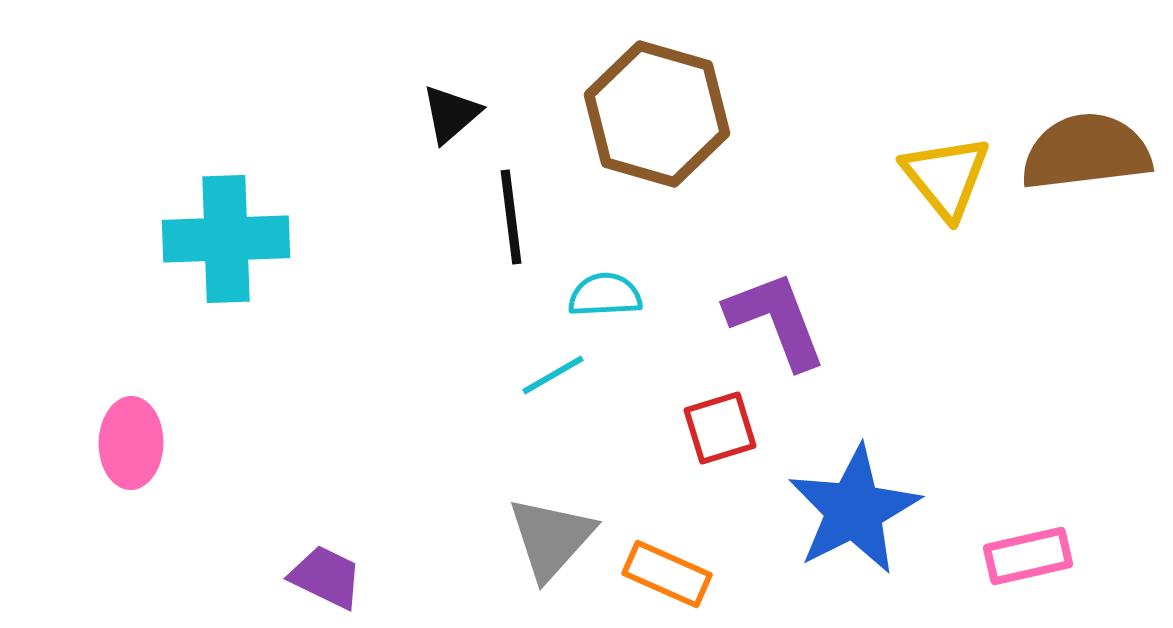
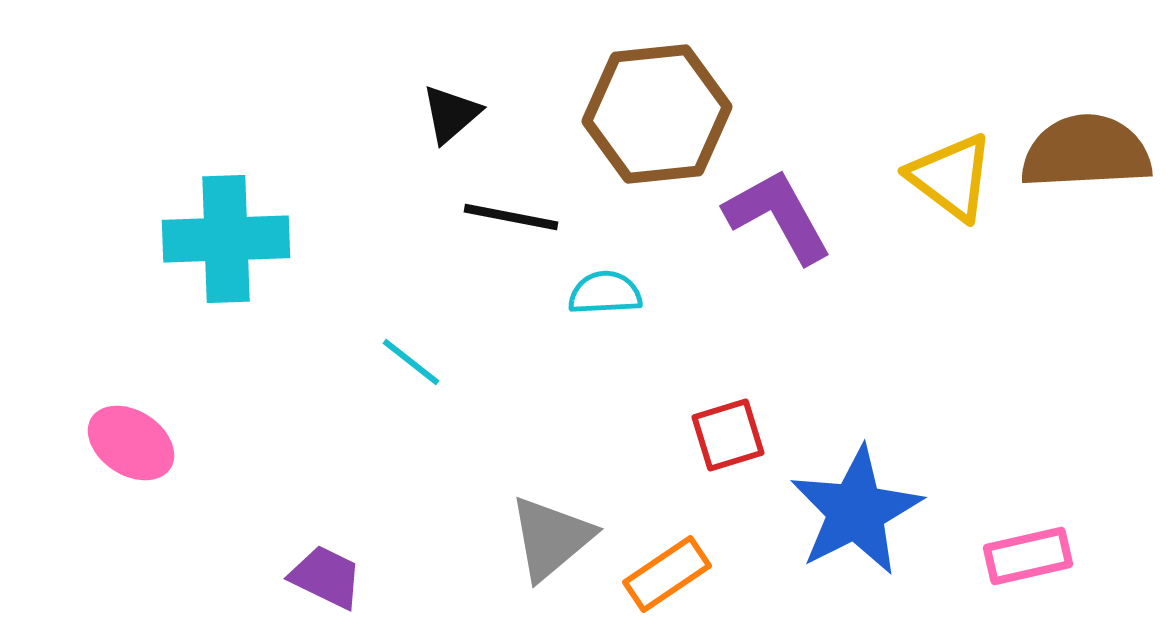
brown hexagon: rotated 22 degrees counterclockwise
brown semicircle: rotated 4 degrees clockwise
yellow triangle: moved 5 px right; rotated 14 degrees counterclockwise
black line: rotated 72 degrees counterclockwise
cyan semicircle: moved 2 px up
purple L-shape: moved 2 px right, 104 px up; rotated 8 degrees counterclockwise
cyan line: moved 142 px left, 13 px up; rotated 68 degrees clockwise
red square: moved 8 px right, 7 px down
pink ellipse: rotated 58 degrees counterclockwise
blue star: moved 2 px right, 1 px down
gray triangle: rotated 8 degrees clockwise
orange rectangle: rotated 58 degrees counterclockwise
